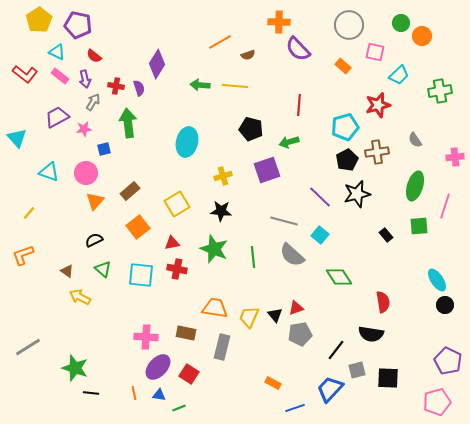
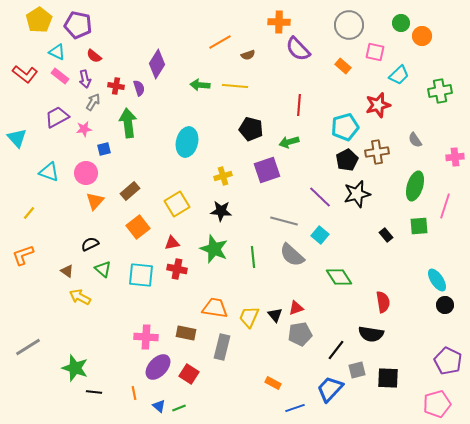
black semicircle at (94, 240): moved 4 px left, 4 px down
black line at (91, 393): moved 3 px right, 1 px up
blue triangle at (159, 395): moved 11 px down; rotated 32 degrees clockwise
pink pentagon at (437, 402): moved 2 px down
